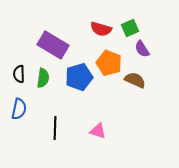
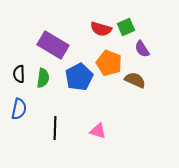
green square: moved 4 px left, 1 px up
blue pentagon: rotated 12 degrees counterclockwise
